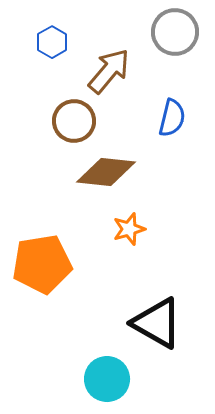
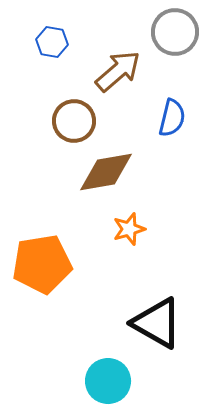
blue hexagon: rotated 20 degrees counterclockwise
brown arrow: moved 9 px right; rotated 9 degrees clockwise
brown diamond: rotated 16 degrees counterclockwise
cyan circle: moved 1 px right, 2 px down
